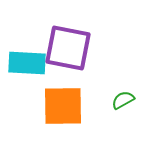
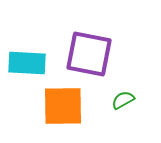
purple square: moved 21 px right, 6 px down
